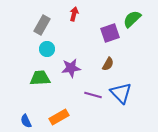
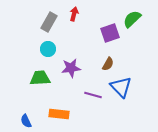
gray rectangle: moved 7 px right, 3 px up
cyan circle: moved 1 px right
blue triangle: moved 6 px up
orange rectangle: moved 3 px up; rotated 36 degrees clockwise
